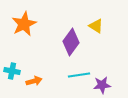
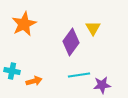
yellow triangle: moved 3 px left, 2 px down; rotated 28 degrees clockwise
